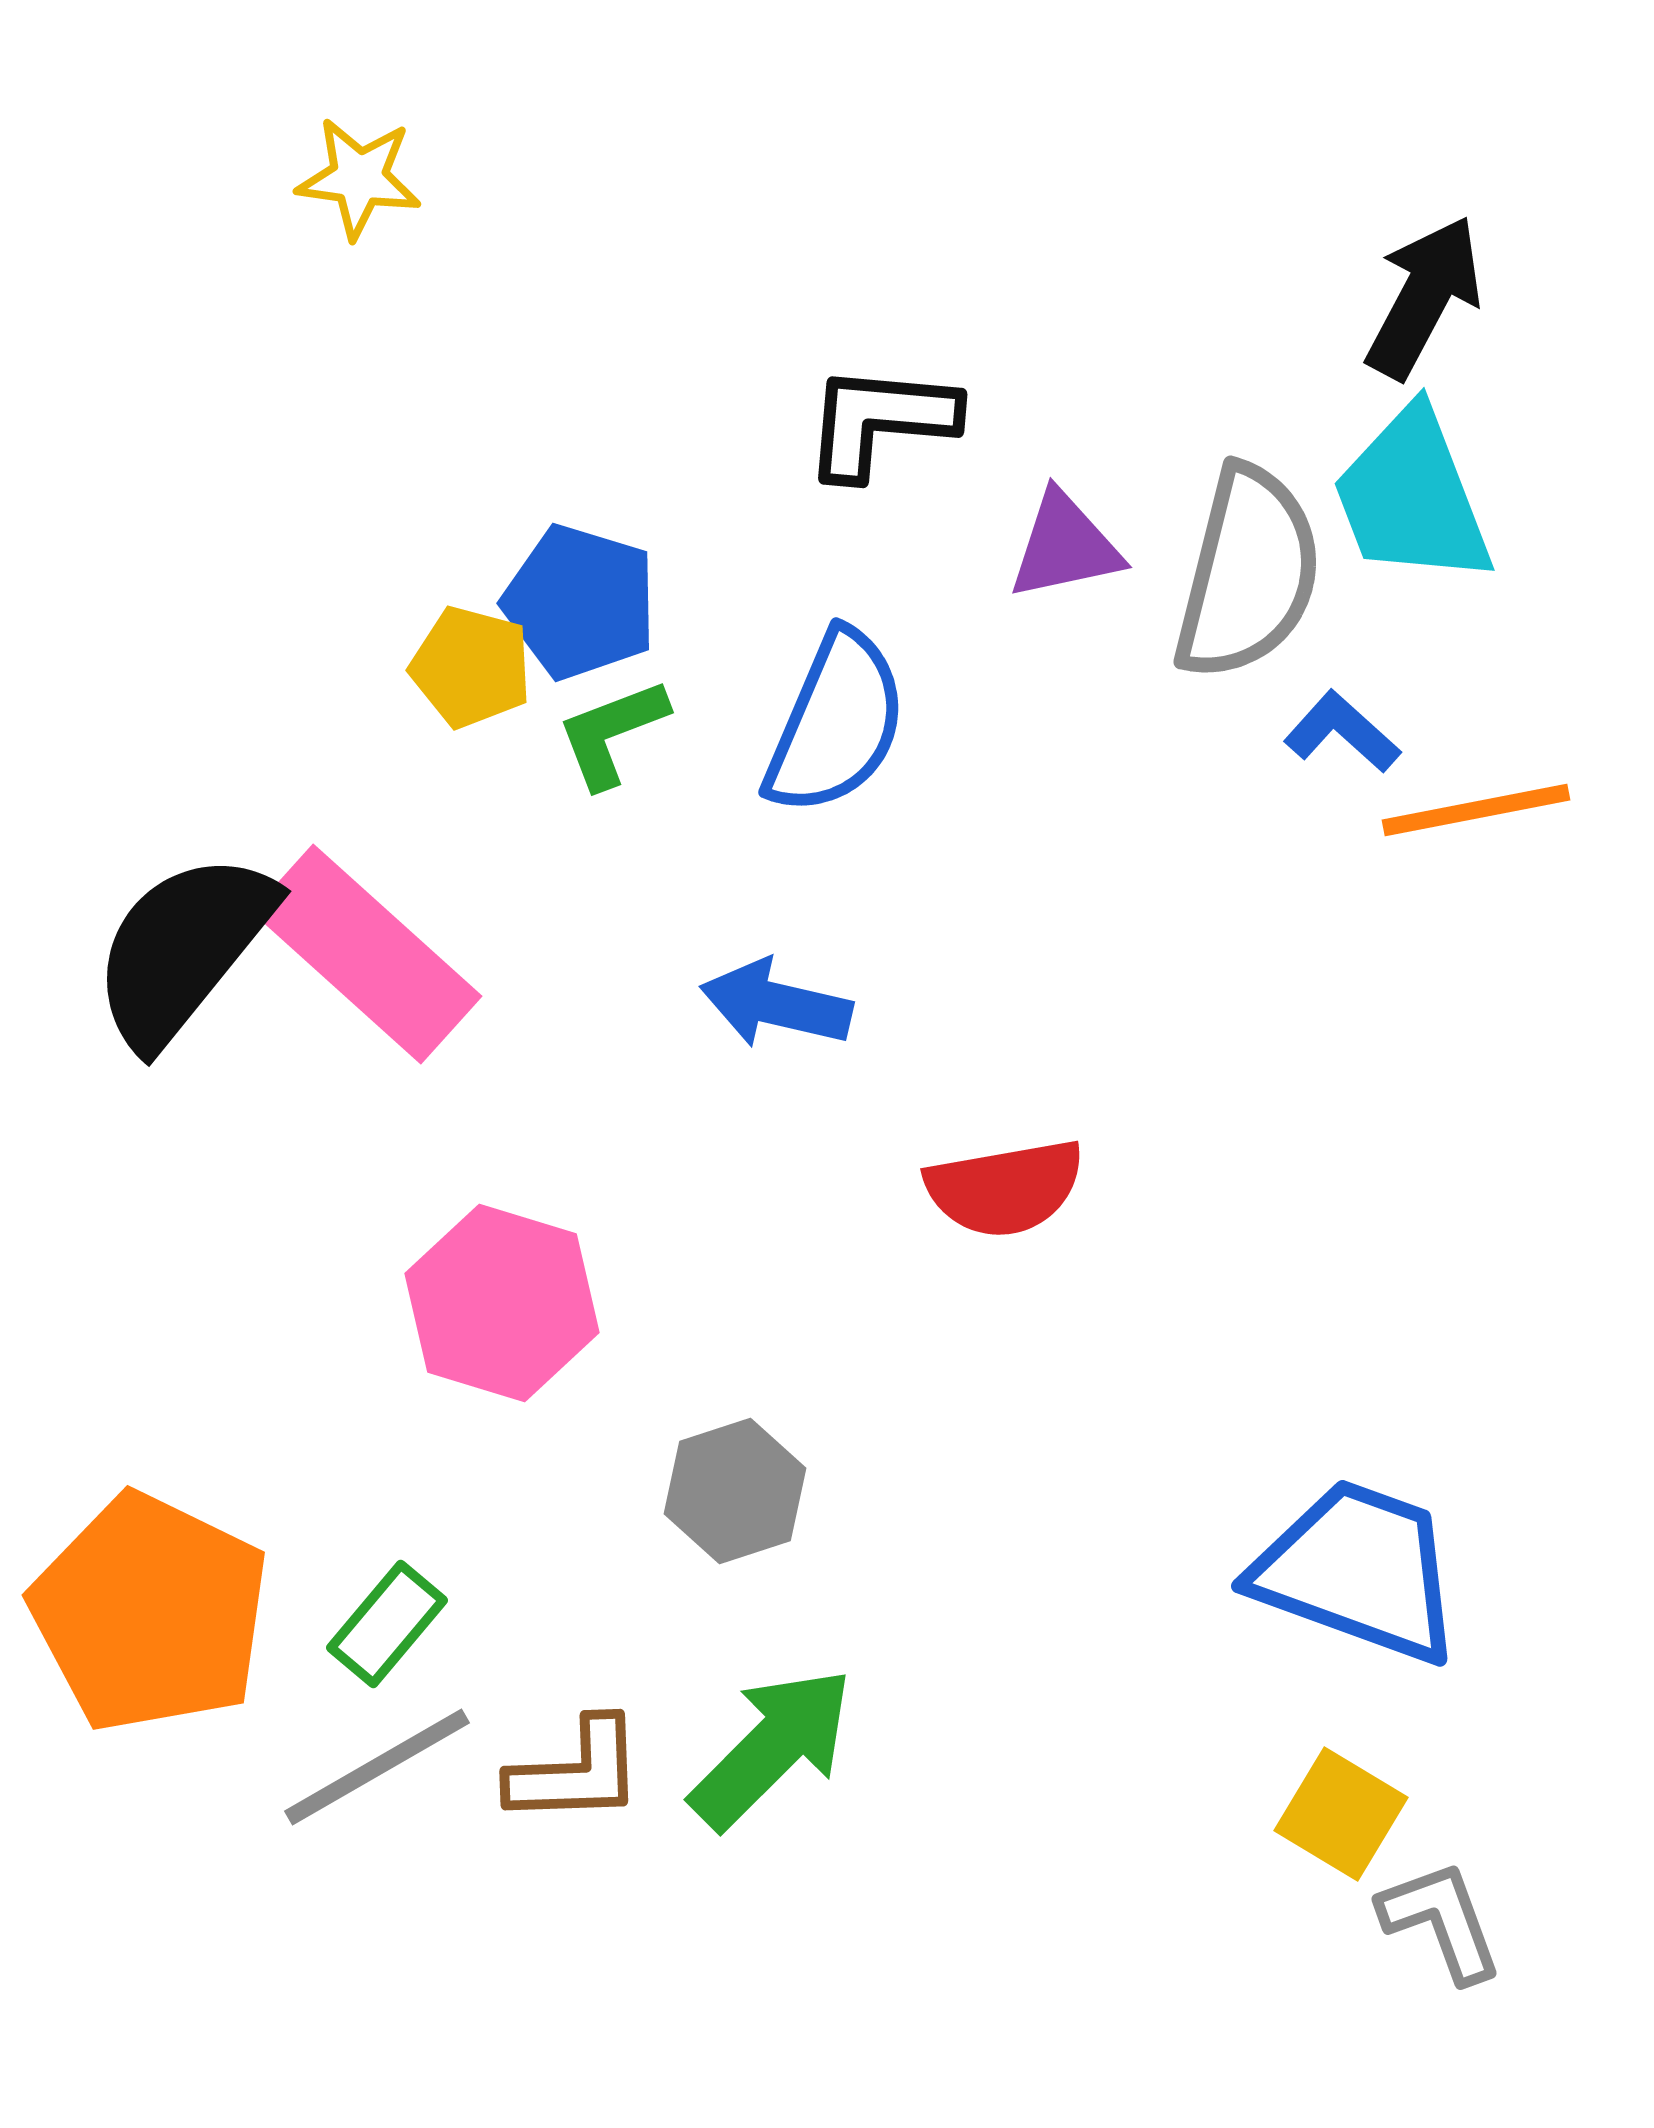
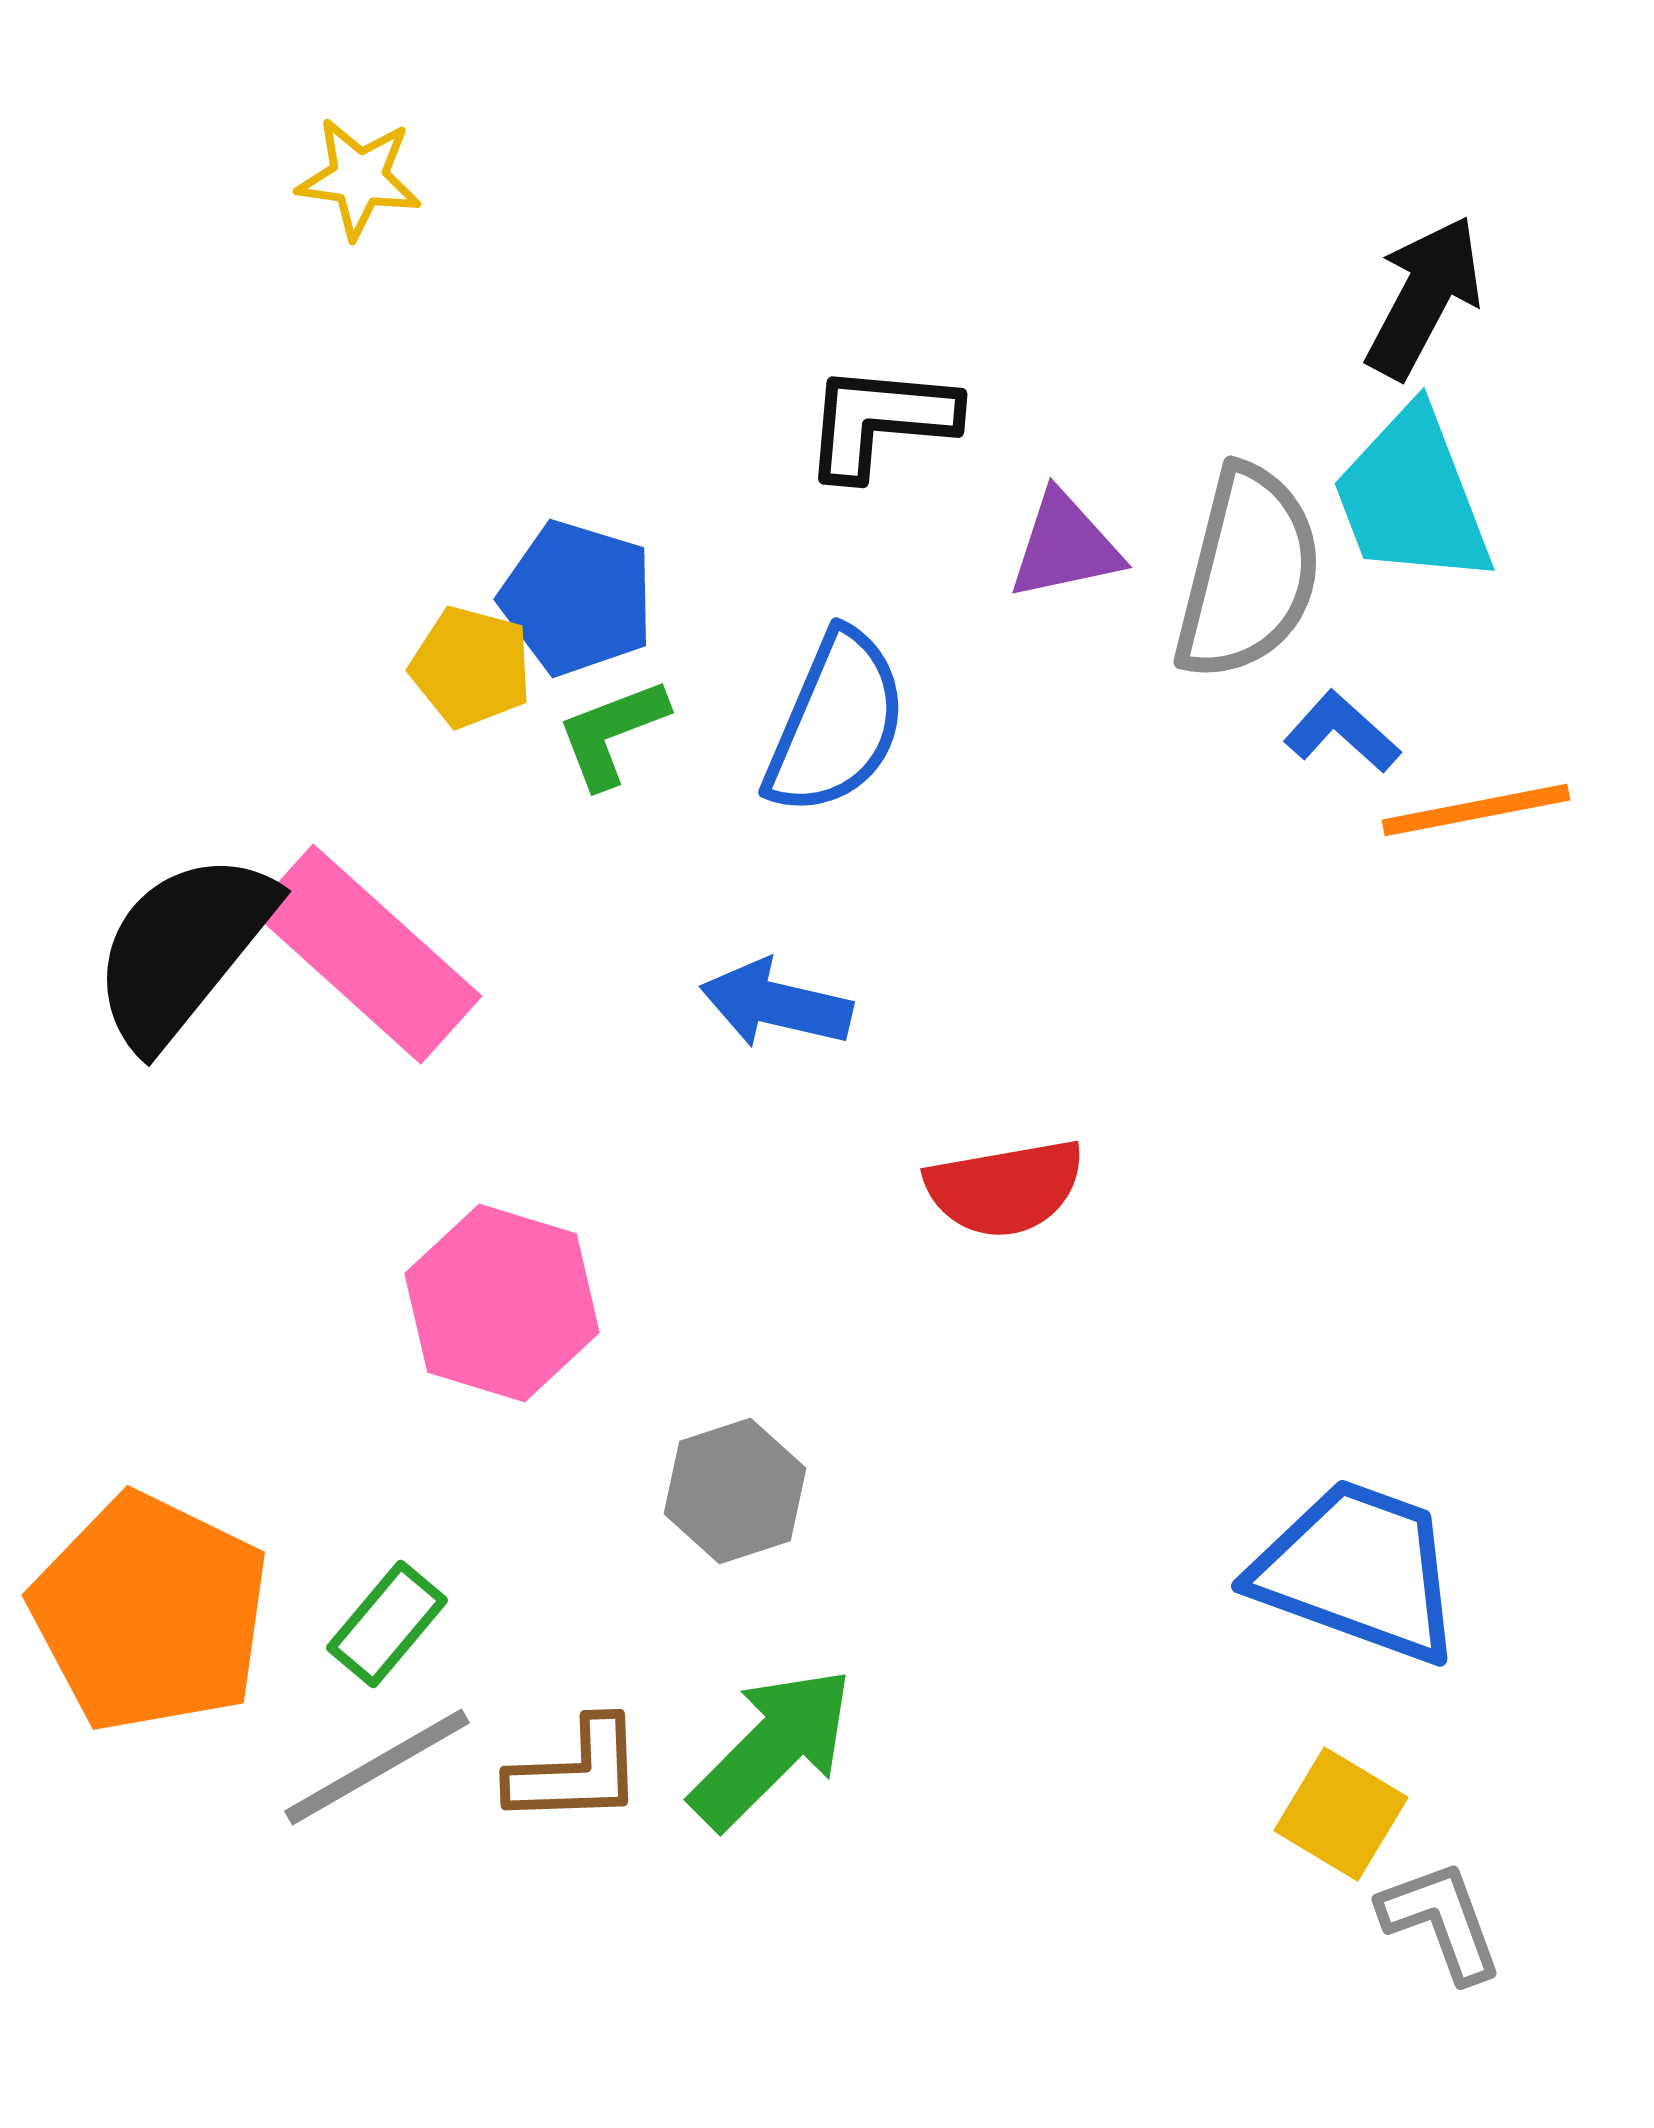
blue pentagon: moved 3 px left, 4 px up
